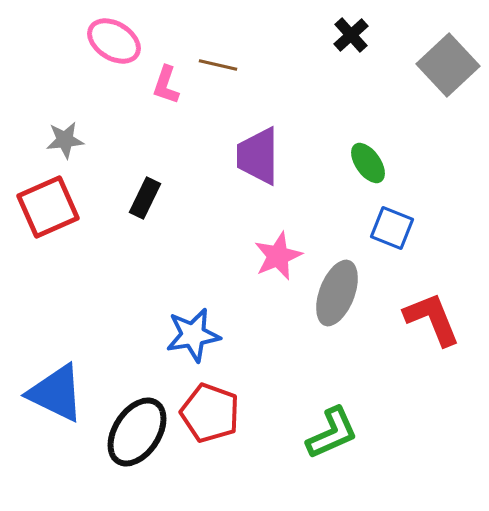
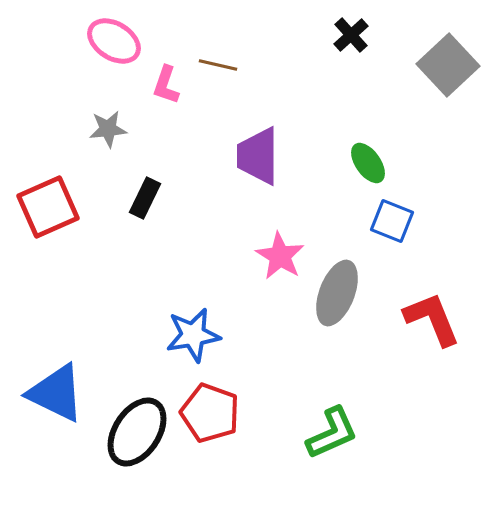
gray star: moved 43 px right, 11 px up
blue square: moved 7 px up
pink star: moved 2 px right; rotated 18 degrees counterclockwise
